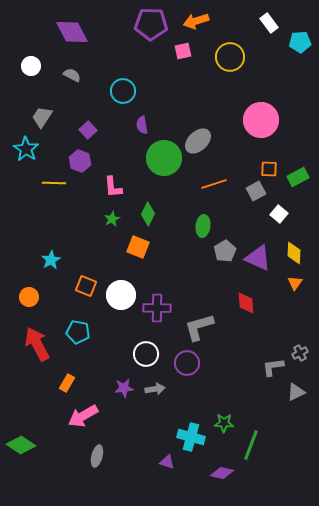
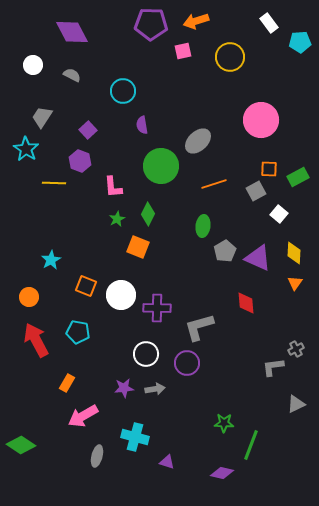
white circle at (31, 66): moved 2 px right, 1 px up
green circle at (164, 158): moved 3 px left, 8 px down
green star at (112, 219): moved 5 px right
red arrow at (37, 344): moved 1 px left, 4 px up
gray cross at (300, 353): moved 4 px left, 4 px up
gray triangle at (296, 392): moved 12 px down
cyan cross at (191, 437): moved 56 px left
